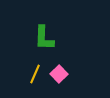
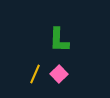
green L-shape: moved 15 px right, 2 px down
